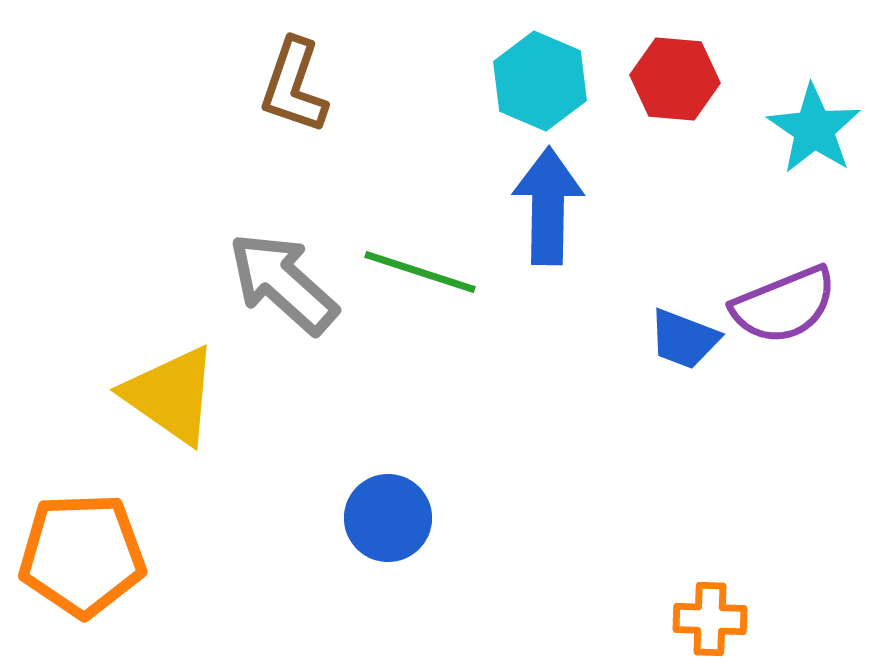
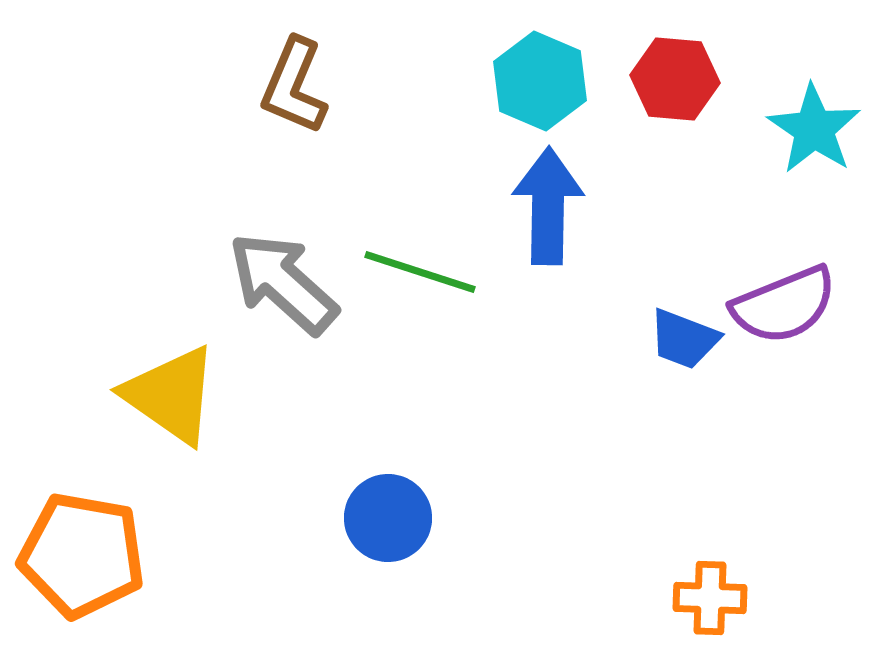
brown L-shape: rotated 4 degrees clockwise
orange pentagon: rotated 12 degrees clockwise
orange cross: moved 21 px up
